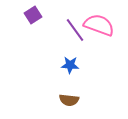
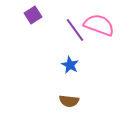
blue star: rotated 24 degrees clockwise
brown semicircle: moved 1 px down
